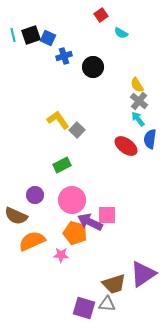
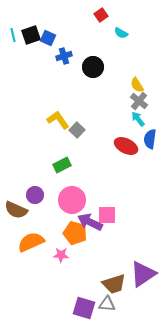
red ellipse: rotated 10 degrees counterclockwise
brown semicircle: moved 6 px up
orange semicircle: moved 1 px left, 1 px down
